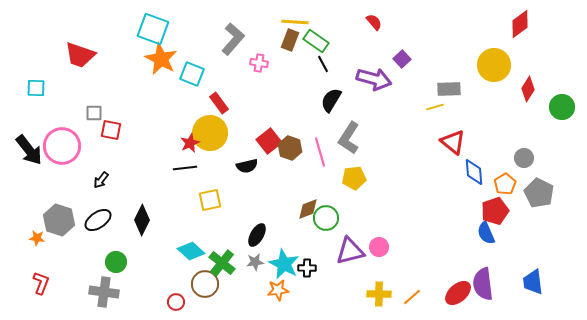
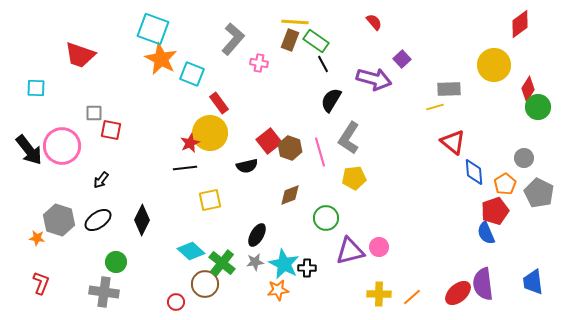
green circle at (562, 107): moved 24 px left
brown diamond at (308, 209): moved 18 px left, 14 px up
